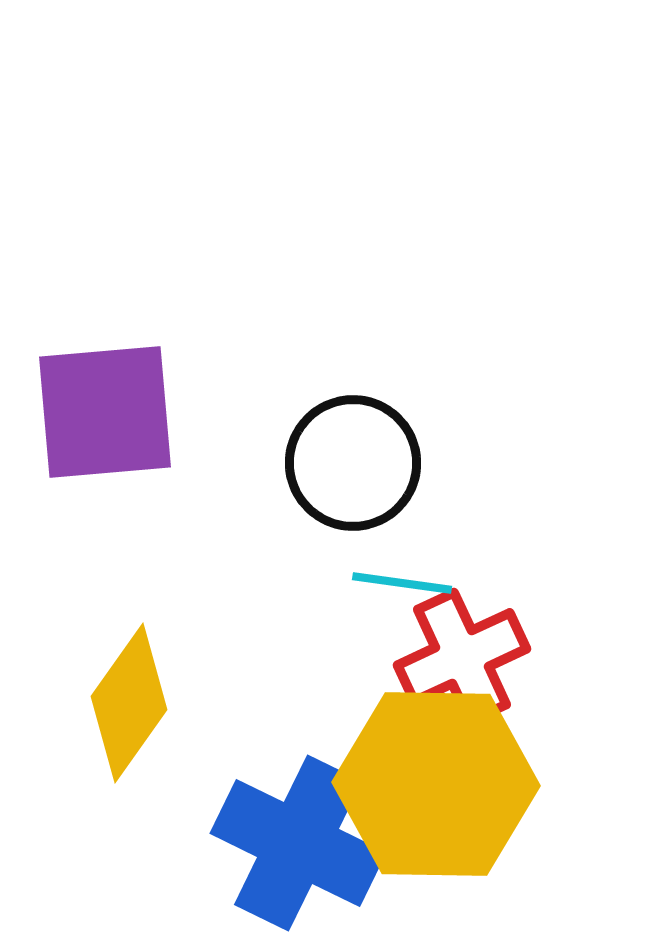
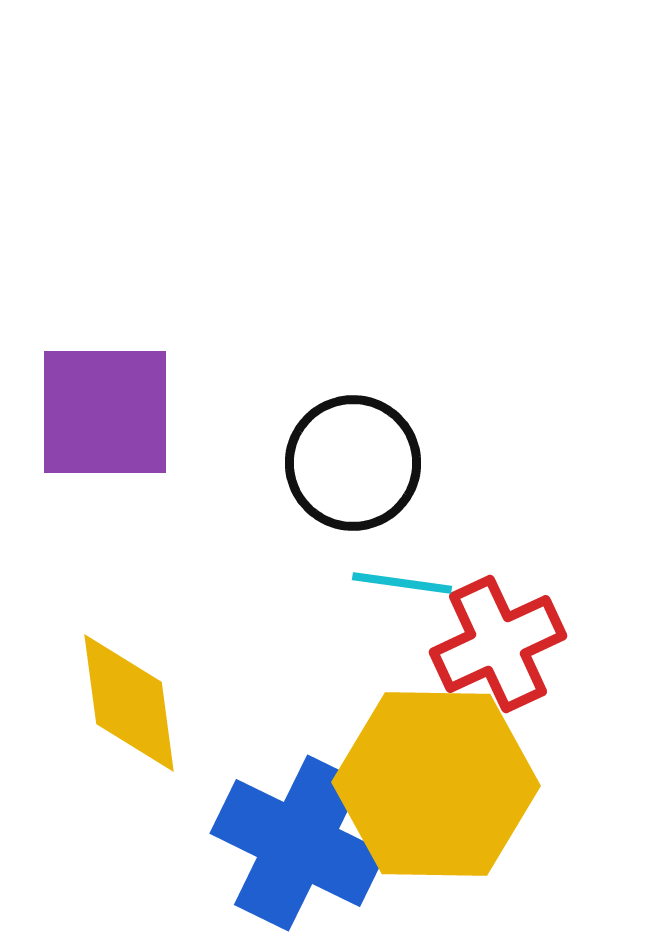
purple square: rotated 5 degrees clockwise
red cross: moved 36 px right, 13 px up
yellow diamond: rotated 43 degrees counterclockwise
